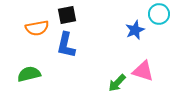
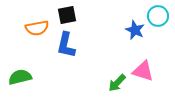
cyan circle: moved 1 px left, 2 px down
blue star: rotated 24 degrees counterclockwise
green semicircle: moved 9 px left, 3 px down
